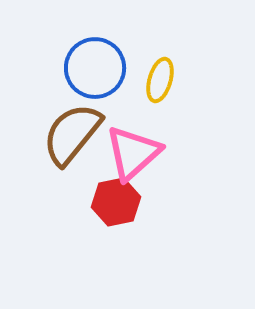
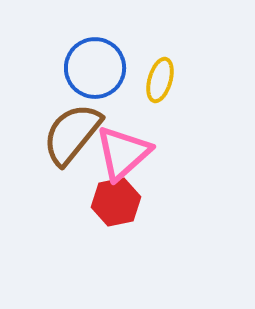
pink triangle: moved 10 px left
